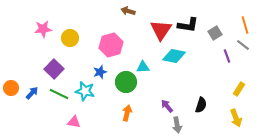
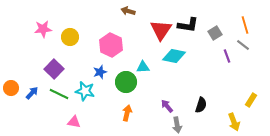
yellow circle: moved 1 px up
pink hexagon: rotated 20 degrees counterclockwise
yellow rectangle: moved 12 px right, 11 px down
yellow arrow: moved 2 px left, 4 px down
